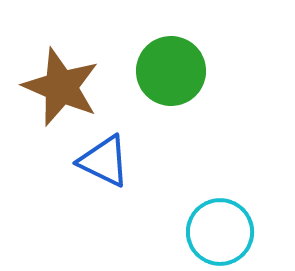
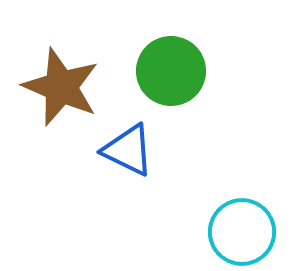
blue triangle: moved 24 px right, 11 px up
cyan circle: moved 22 px right
